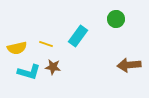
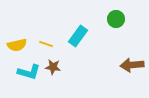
yellow semicircle: moved 3 px up
brown arrow: moved 3 px right
